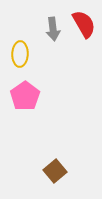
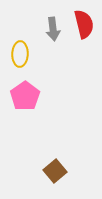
red semicircle: rotated 16 degrees clockwise
